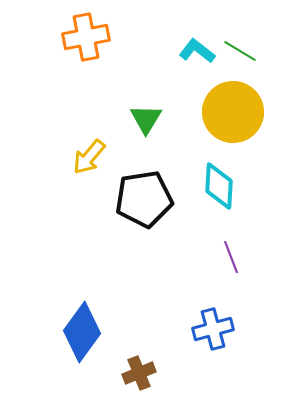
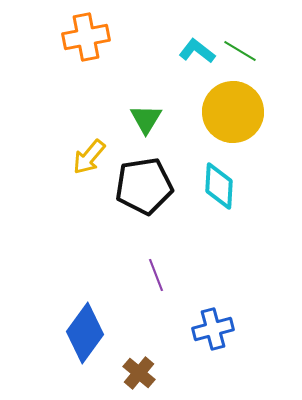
black pentagon: moved 13 px up
purple line: moved 75 px left, 18 px down
blue diamond: moved 3 px right, 1 px down
brown cross: rotated 28 degrees counterclockwise
